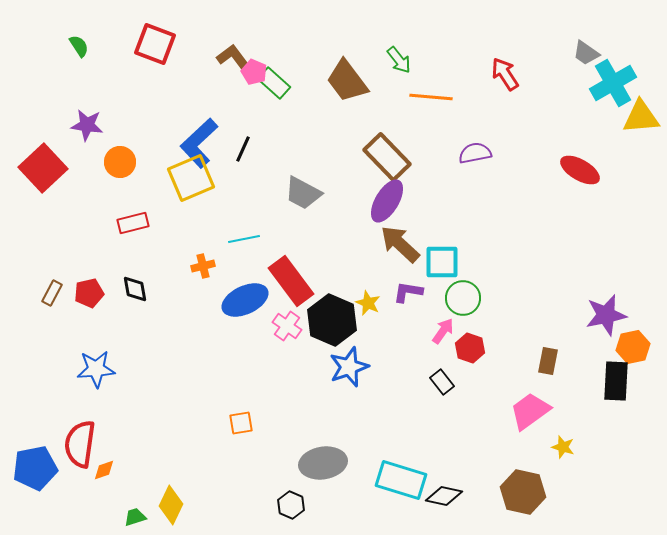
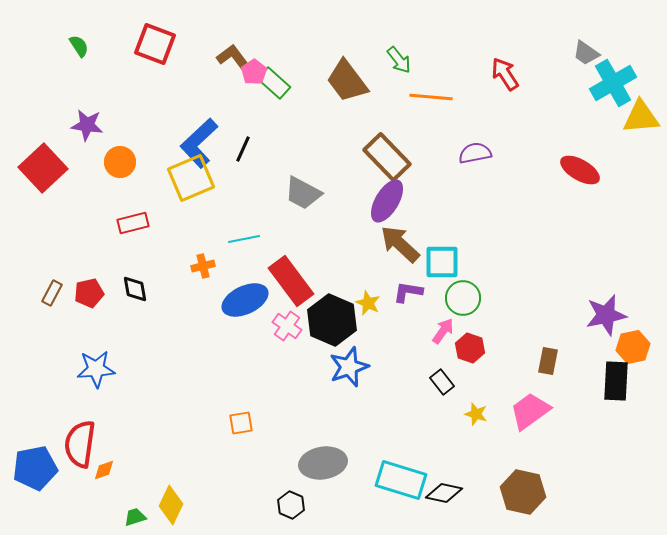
pink pentagon at (254, 72): rotated 15 degrees clockwise
yellow star at (563, 447): moved 87 px left, 33 px up
black diamond at (444, 496): moved 3 px up
